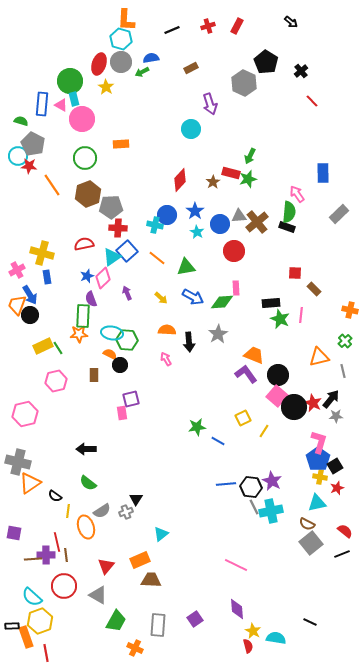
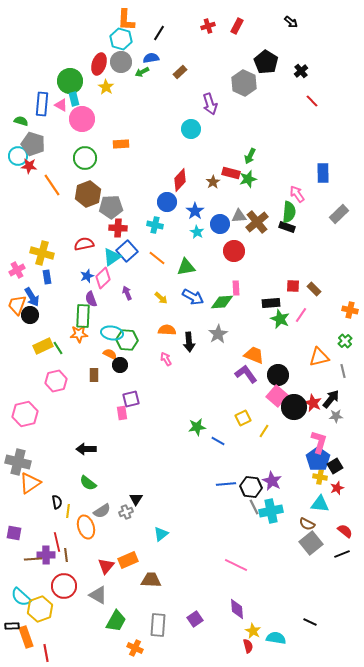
black line at (172, 30): moved 13 px left, 3 px down; rotated 35 degrees counterclockwise
brown rectangle at (191, 68): moved 11 px left, 4 px down; rotated 16 degrees counterclockwise
gray pentagon at (33, 144): rotated 10 degrees counterclockwise
blue circle at (167, 215): moved 13 px up
red square at (295, 273): moved 2 px left, 13 px down
blue arrow at (30, 295): moved 2 px right, 2 px down
pink line at (301, 315): rotated 28 degrees clockwise
black semicircle at (55, 496): moved 2 px right, 6 px down; rotated 136 degrees counterclockwise
cyan triangle at (317, 503): moved 3 px right, 1 px down; rotated 18 degrees clockwise
orange rectangle at (140, 560): moved 12 px left
cyan semicircle at (32, 597): moved 11 px left
yellow hexagon at (40, 621): moved 12 px up
